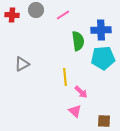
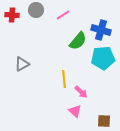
blue cross: rotated 18 degrees clockwise
green semicircle: rotated 48 degrees clockwise
yellow line: moved 1 px left, 2 px down
